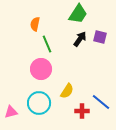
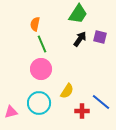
green line: moved 5 px left
